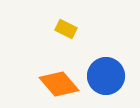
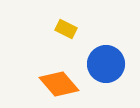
blue circle: moved 12 px up
